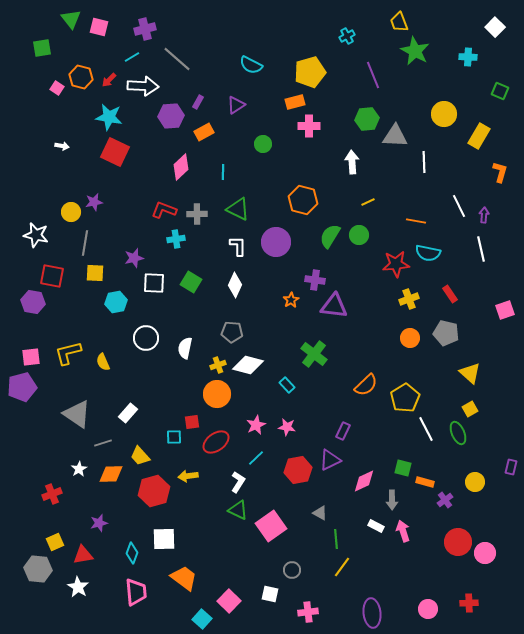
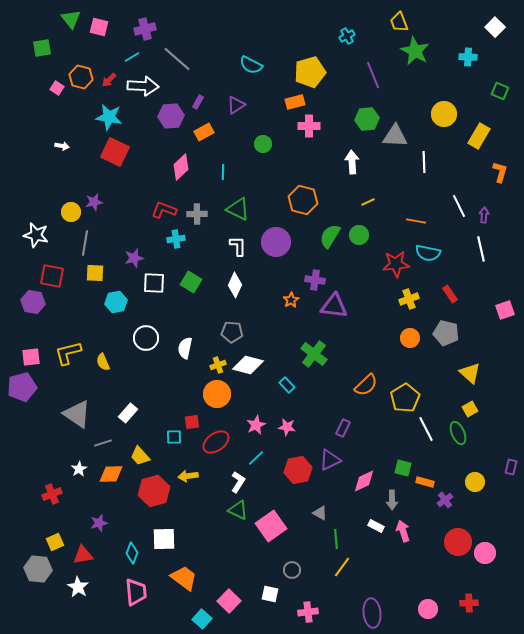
purple rectangle at (343, 431): moved 3 px up
